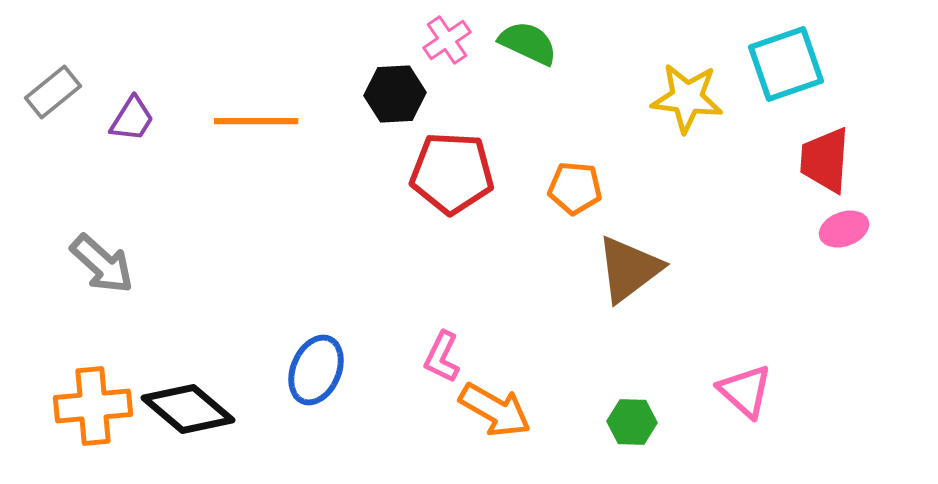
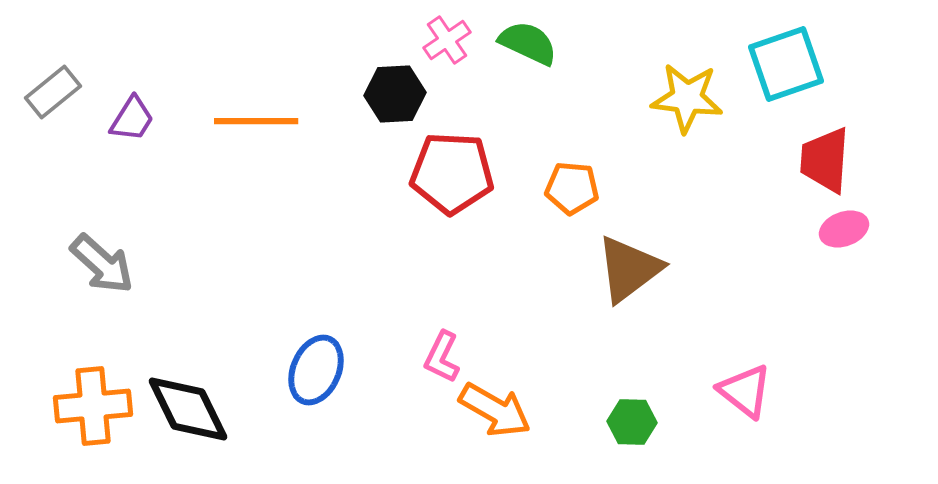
orange pentagon: moved 3 px left
pink triangle: rotated 4 degrees counterclockwise
black diamond: rotated 24 degrees clockwise
